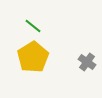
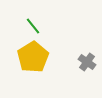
green line: rotated 12 degrees clockwise
